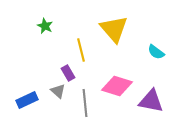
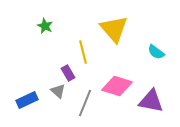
yellow line: moved 2 px right, 2 px down
gray line: rotated 28 degrees clockwise
